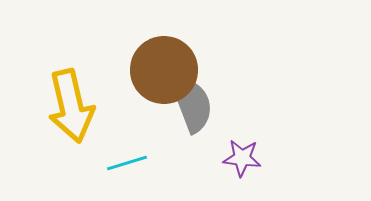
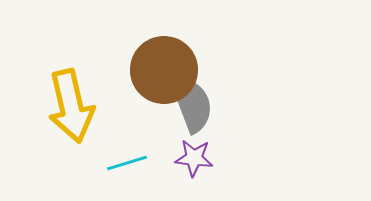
purple star: moved 48 px left
